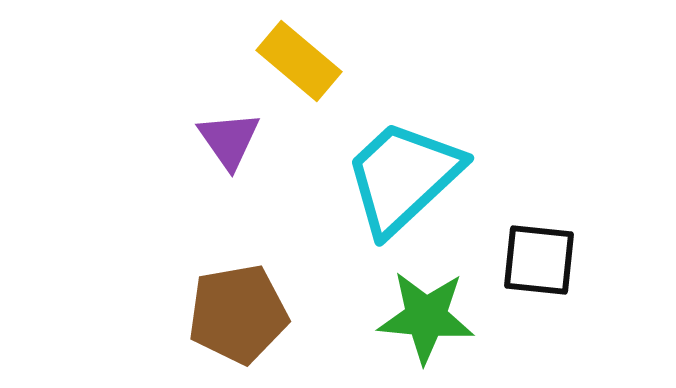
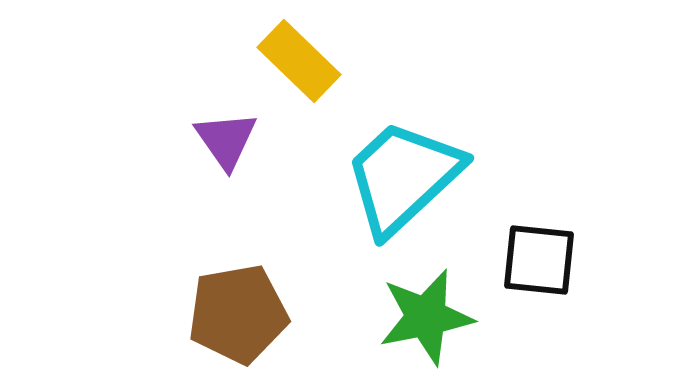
yellow rectangle: rotated 4 degrees clockwise
purple triangle: moved 3 px left
green star: rotated 16 degrees counterclockwise
